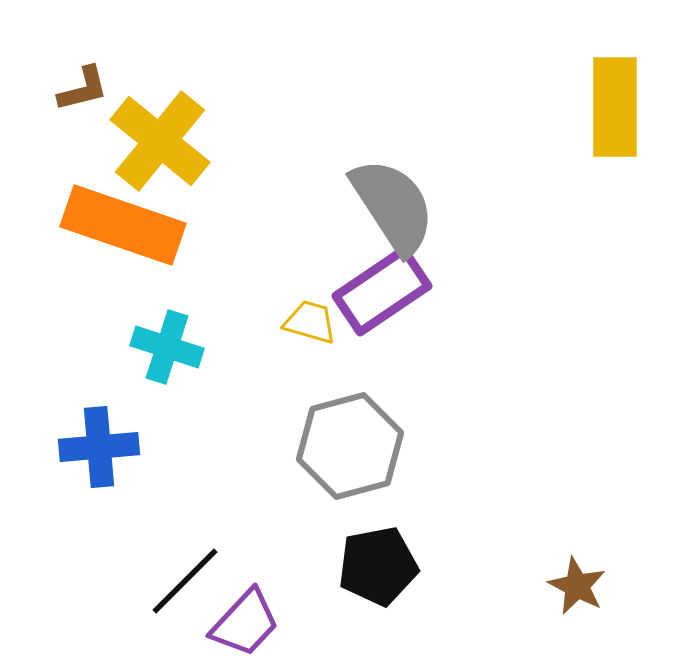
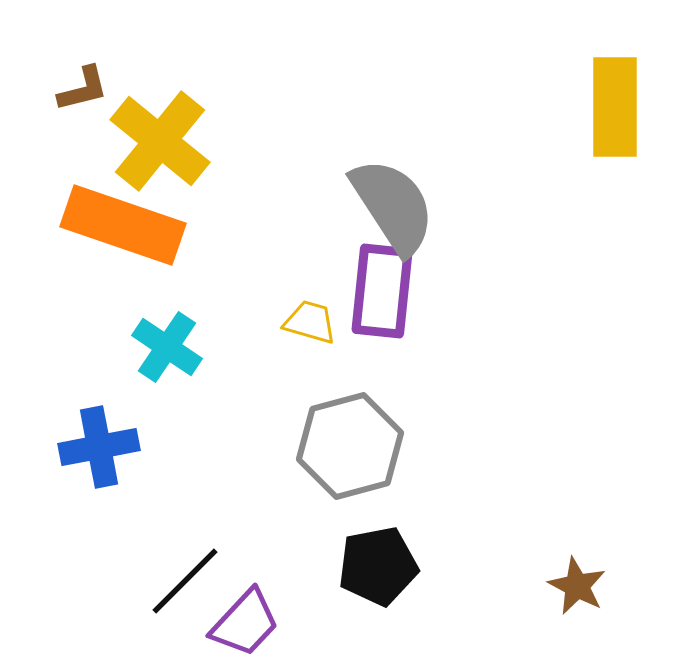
purple rectangle: rotated 50 degrees counterclockwise
cyan cross: rotated 16 degrees clockwise
blue cross: rotated 6 degrees counterclockwise
